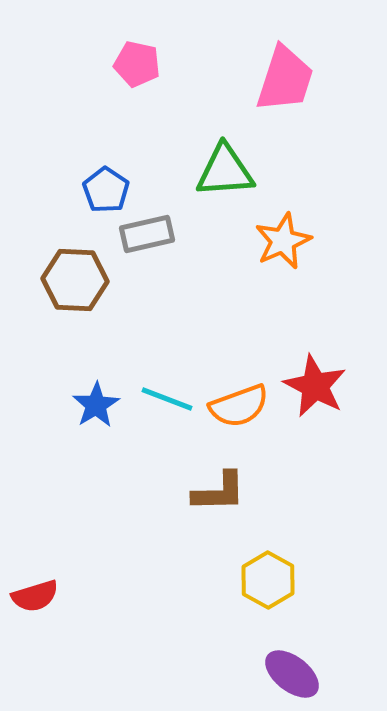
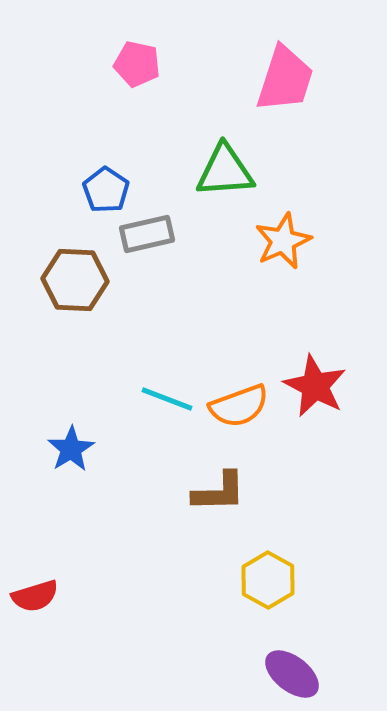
blue star: moved 25 px left, 44 px down
